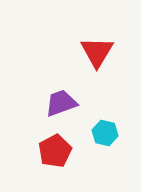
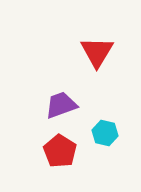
purple trapezoid: moved 2 px down
red pentagon: moved 5 px right; rotated 12 degrees counterclockwise
